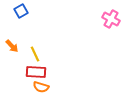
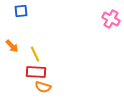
blue square: rotated 24 degrees clockwise
orange semicircle: moved 2 px right
